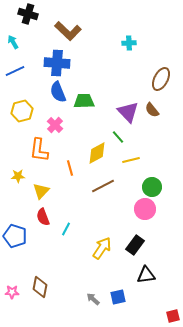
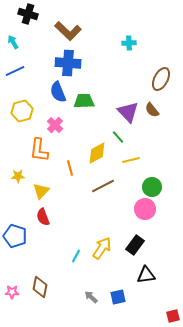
blue cross: moved 11 px right
cyan line: moved 10 px right, 27 px down
gray arrow: moved 2 px left, 2 px up
